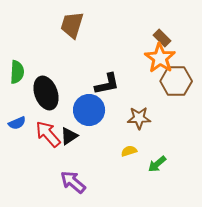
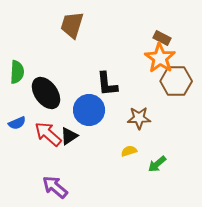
brown rectangle: rotated 18 degrees counterclockwise
black L-shape: rotated 96 degrees clockwise
black ellipse: rotated 16 degrees counterclockwise
red arrow: rotated 8 degrees counterclockwise
purple arrow: moved 18 px left, 5 px down
